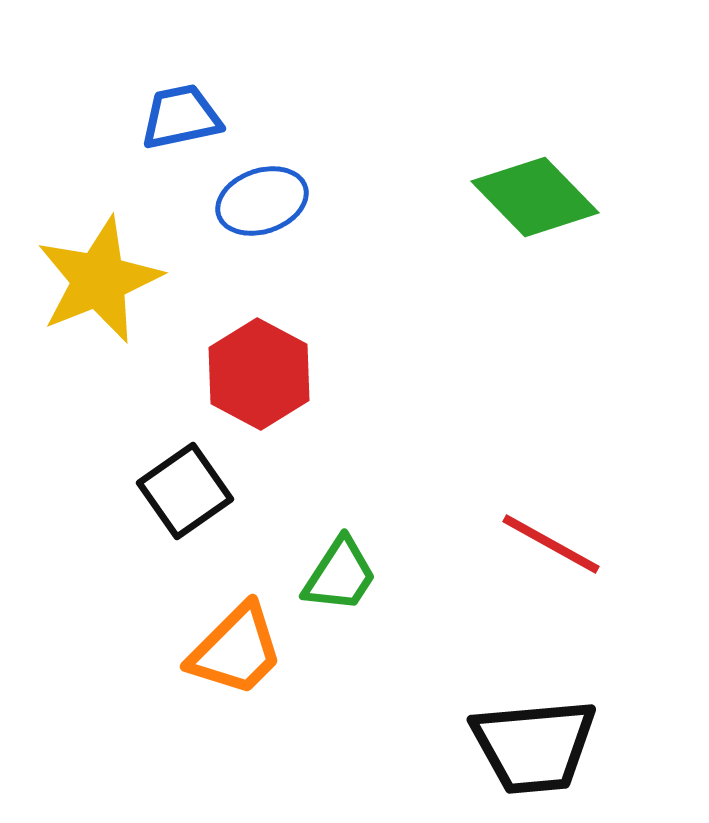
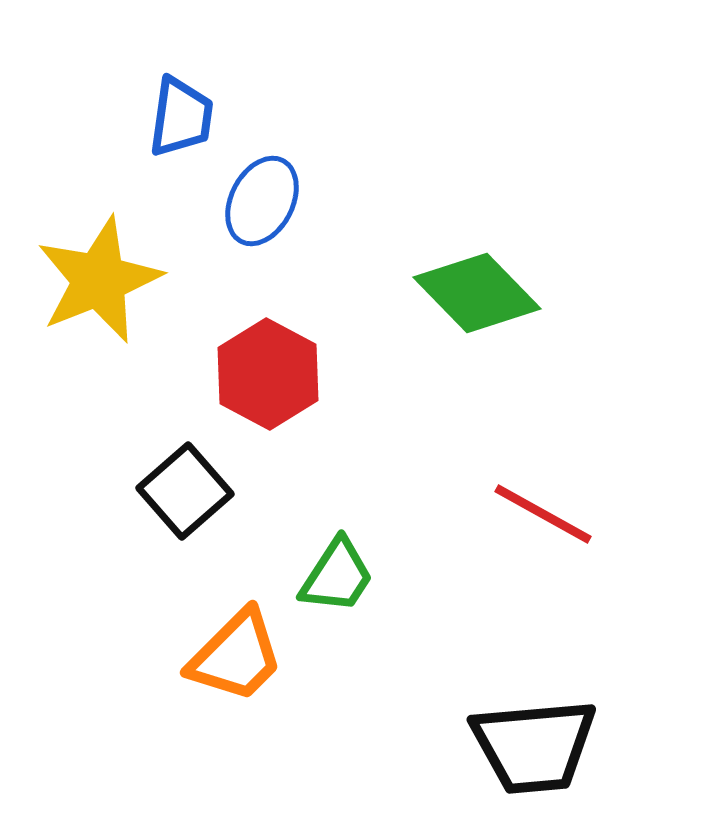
blue trapezoid: rotated 110 degrees clockwise
green diamond: moved 58 px left, 96 px down
blue ellipse: rotated 44 degrees counterclockwise
red hexagon: moved 9 px right
black square: rotated 6 degrees counterclockwise
red line: moved 8 px left, 30 px up
green trapezoid: moved 3 px left, 1 px down
orange trapezoid: moved 6 px down
